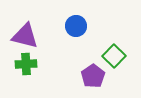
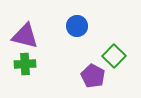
blue circle: moved 1 px right
green cross: moved 1 px left
purple pentagon: rotated 10 degrees counterclockwise
